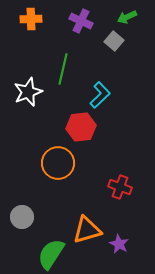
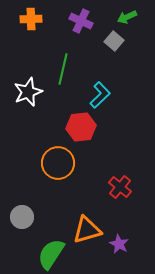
red cross: rotated 20 degrees clockwise
